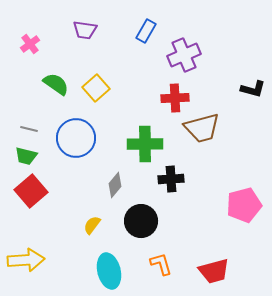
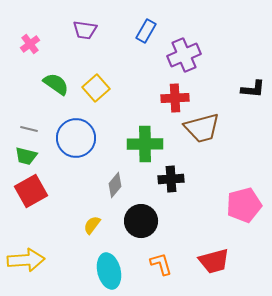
black L-shape: rotated 10 degrees counterclockwise
red square: rotated 12 degrees clockwise
red trapezoid: moved 10 px up
